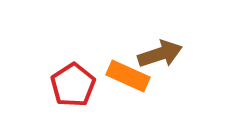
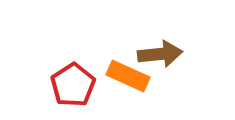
brown arrow: rotated 12 degrees clockwise
